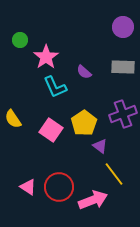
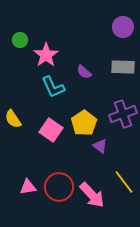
pink star: moved 2 px up
cyan L-shape: moved 2 px left
yellow line: moved 10 px right, 8 px down
pink triangle: rotated 42 degrees counterclockwise
pink arrow: moved 1 px left, 5 px up; rotated 68 degrees clockwise
